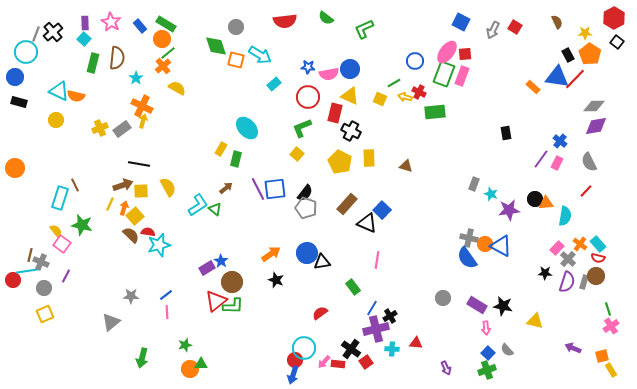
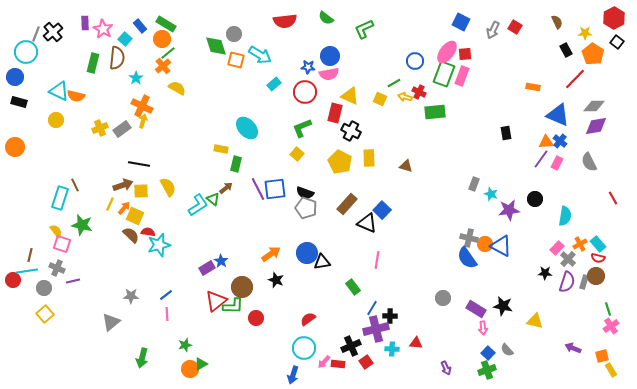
pink star at (111, 22): moved 8 px left, 7 px down
gray circle at (236, 27): moved 2 px left, 7 px down
cyan square at (84, 39): moved 41 px right
orange pentagon at (590, 54): moved 3 px right
black rectangle at (568, 55): moved 2 px left, 5 px up
blue circle at (350, 69): moved 20 px left, 13 px up
blue triangle at (557, 77): moved 1 px right, 38 px down; rotated 15 degrees clockwise
orange rectangle at (533, 87): rotated 32 degrees counterclockwise
red circle at (308, 97): moved 3 px left, 5 px up
yellow rectangle at (221, 149): rotated 72 degrees clockwise
green rectangle at (236, 159): moved 5 px down
orange circle at (15, 168): moved 21 px up
red line at (586, 191): moved 27 px right, 7 px down; rotated 72 degrees counterclockwise
black semicircle at (305, 193): rotated 72 degrees clockwise
orange triangle at (546, 203): moved 61 px up
orange arrow at (124, 208): rotated 24 degrees clockwise
green triangle at (215, 209): moved 2 px left, 10 px up
yellow square at (135, 216): rotated 24 degrees counterclockwise
pink square at (62, 244): rotated 18 degrees counterclockwise
orange cross at (580, 244): rotated 24 degrees clockwise
gray cross at (41, 262): moved 16 px right, 6 px down
purple line at (66, 276): moved 7 px right, 5 px down; rotated 48 degrees clockwise
brown circle at (232, 282): moved 10 px right, 5 px down
purple rectangle at (477, 305): moved 1 px left, 4 px down
pink line at (167, 312): moved 2 px down
red semicircle at (320, 313): moved 12 px left, 6 px down
yellow square at (45, 314): rotated 18 degrees counterclockwise
black cross at (390, 316): rotated 32 degrees clockwise
pink arrow at (486, 328): moved 3 px left
black cross at (351, 349): moved 3 px up; rotated 30 degrees clockwise
red circle at (295, 360): moved 39 px left, 42 px up
green triangle at (201, 364): rotated 32 degrees counterclockwise
